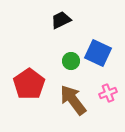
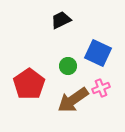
green circle: moved 3 px left, 5 px down
pink cross: moved 7 px left, 5 px up
brown arrow: rotated 88 degrees counterclockwise
